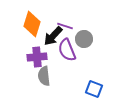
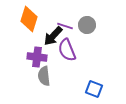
orange diamond: moved 3 px left, 5 px up
gray circle: moved 3 px right, 14 px up
purple cross: rotated 12 degrees clockwise
